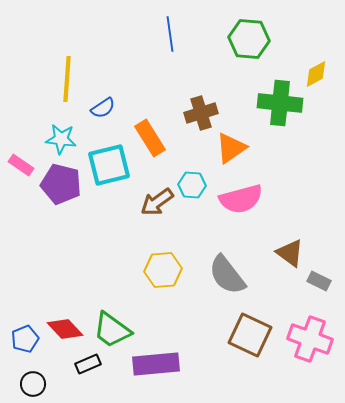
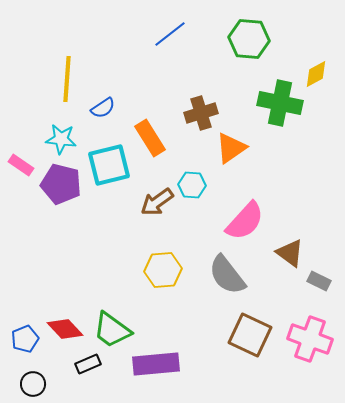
blue line: rotated 60 degrees clockwise
green cross: rotated 6 degrees clockwise
pink semicircle: moved 4 px right, 22 px down; rotated 33 degrees counterclockwise
